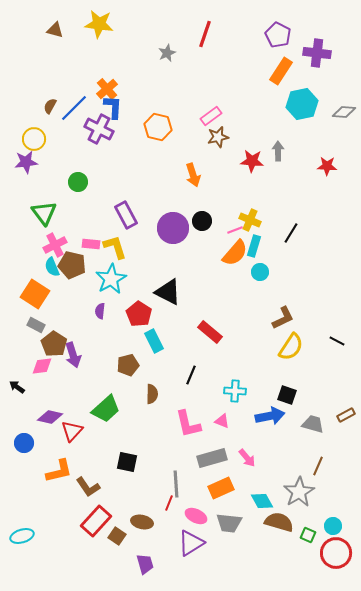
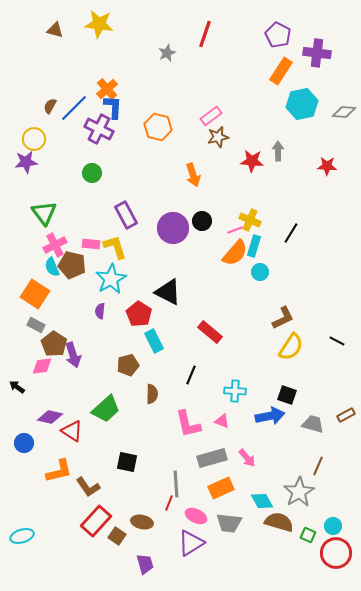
green circle at (78, 182): moved 14 px right, 9 px up
red triangle at (72, 431): rotated 40 degrees counterclockwise
